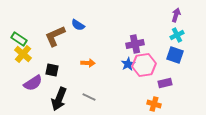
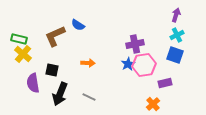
green rectangle: rotated 21 degrees counterclockwise
purple semicircle: rotated 114 degrees clockwise
black arrow: moved 1 px right, 5 px up
orange cross: moved 1 px left; rotated 32 degrees clockwise
